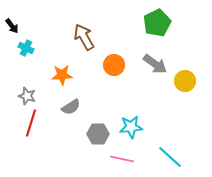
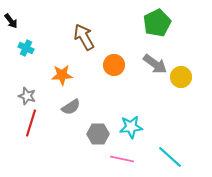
black arrow: moved 1 px left, 5 px up
yellow circle: moved 4 px left, 4 px up
